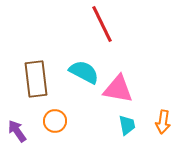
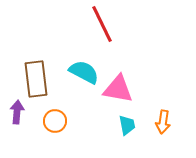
purple arrow: moved 19 px up; rotated 40 degrees clockwise
